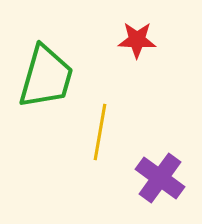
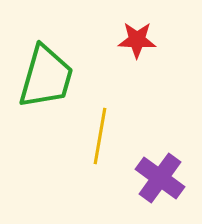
yellow line: moved 4 px down
